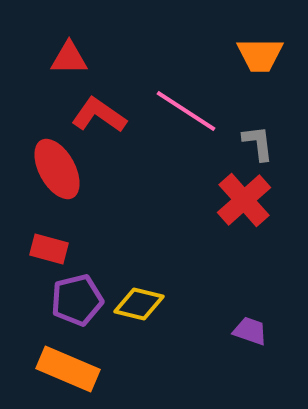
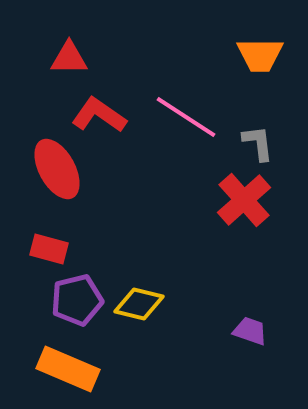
pink line: moved 6 px down
